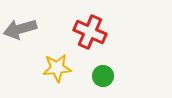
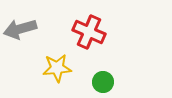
red cross: moved 1 px left
green circle: moved 6 px down
